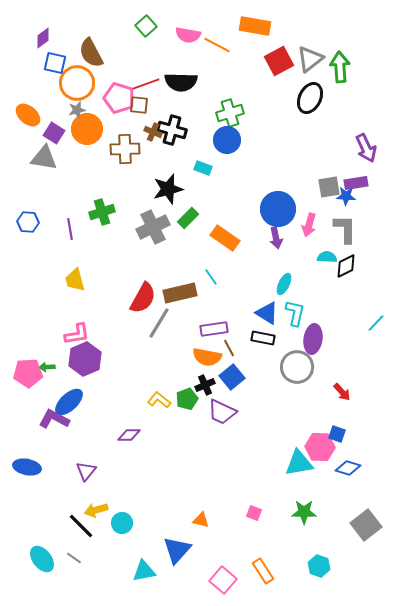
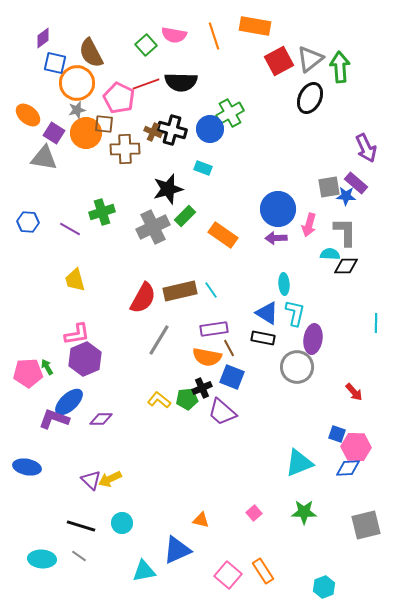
green square at (146, 26): moved 19 px down
pink semicircle at (188, 35): moved 14 px left
orange line at (217, 45): moved 3 px left, 9 px up; rotated 44 degrees clockwise
pink pentagon at (119, 98): rotated 8 degrees clockwise
brown square at (139, 105): moved 35 px left, 19 px down
green cross at (230, 113): rotated 12 degrees counterclockwise
orange circle at (87, 129): moved 1 px left, 4 px down
blue circle at (227, 140): moved 17 px left, 11 px up
purple rectangle at (356, 183): rotated 50 degrees clockwise
green rectangle at (188, 218): moved 3 px left, 2 px up
purple line at (70, 229): rotated 50 degrees counterclockwise
gray L-shape at (345, 229): moved 3 px down
orange rectangle at (225, 238): moved 2 px left, 3 px up
purple arrow at (276, 238): rotated 100 degrees clockwise
cyan semicircle at (327, 257): moved 3 px right, 3 px up
black diamond at (346, 266): rotated 25 degrees clockwise
cyan line at (211, 277): moved 13 px down
cyan ellipse at (284, 284): rotated 30 degrees counterclockwise
brown rectangle at (180, 293): moved 2 px up
gray line at (159, 323): moved 17 px down
cyan line at (376, 323): rotated 42 degrees counterclockwise
green arrow at (47, 367): rotated 63 degrees clockwise
blue square at (232, 377): rotated 30 degrees counterclockwise
black cross at (205, 385): moved 3 px left, 3 px down
red arrow at (342, 392): moved 12 px right
green pentagon at (187, 399): rotated 15 degrees clockwise
purple trapezoid at (222, 412): rotated 16 degrees clockwise
purple L-shape at (54, 419): rotated 8 degrees counterclockwise
purple diamond at (129, 435): moved 28 px left, 16 px up
pink hexagon at (320, 447): moved 36 px right
cyan triangle at (299, 463): rotated 12 degrees counterclockwise
blue diamond at (348, 468): rotated 20 degrees counterclockwise
purple triangle at (86, 471): moved 5 px right, 9 px down; rotated 25 degrees counterclockwise
yellow arrow at (96, 510): moved 14 px right, 31 px up; rotated 10 degrees counterclockwise
pink square at (254, 513): rotated 28 degrees clockwise
gray square at (366, 525): rotated 24 degrees clockwise
black line at (81, 526): rotated 28 degrees counterclockwise
blue triangle at (177, 550): rotated 24 degrees clockwise
gray line at (74, 558): moved 5 px right, 2 px up
cyan ellipse at (42, 559): rotated 48 degrees counterclockwise
cyan hexagon at (319, 566): moved 5 px right, 21 px down; rotated 20 degrees clockwise
pink square at (223, 580): moved 5 px right, 5 px up
